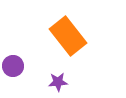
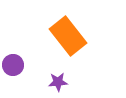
purple circle: moved 1 px up
